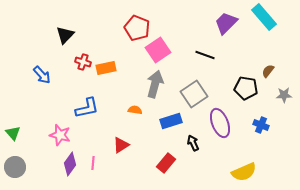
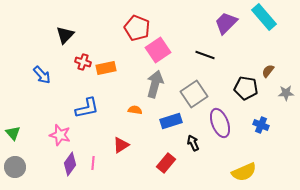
gray star: moved 2 px right, 2 px up
